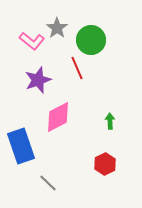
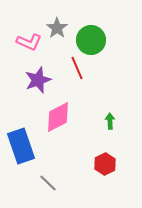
pink L-shape: moved 3 px left, 1 px down; rotated 15 degrees counterclockwise
